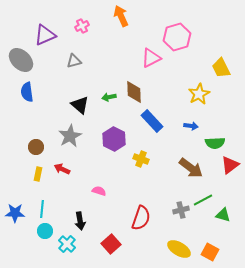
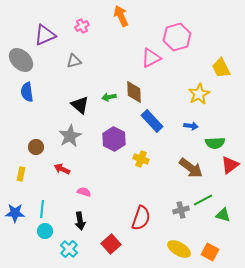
yellow rectangle: moved 17 px left
pink semicircle: moved 15 px left, 1 px down
cyan cross: moved 2 px right, 5 px down
